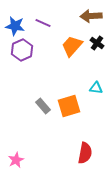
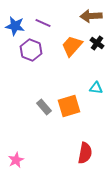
purple hexagon: moved 9 px right; rotated 15 degrees counterclockwise
gray rectangle: moved 1 px right, 1 px down
